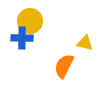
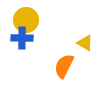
yellow circle: moved 4 px left, 1 px up
yellow triangle: rotated 18 degrees clockwise
